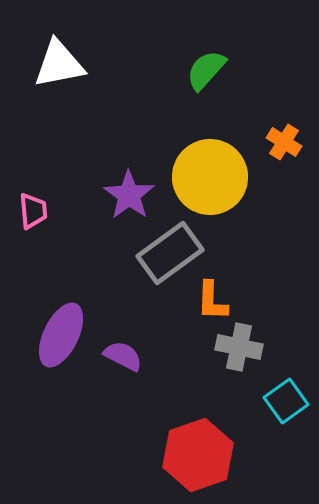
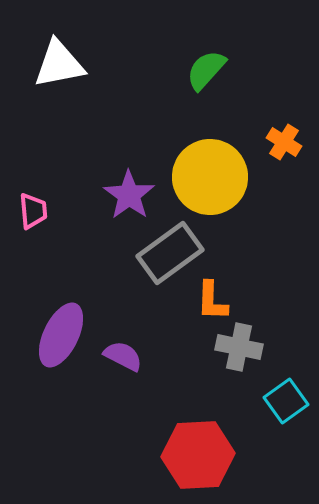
red hexagon: rotated 16 degrees clockwise
